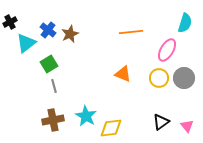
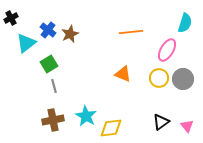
black cross: moved 1 px right, 4 px up
gray circle: moved 1 px left, 1 px down
